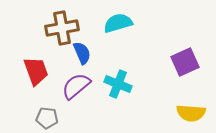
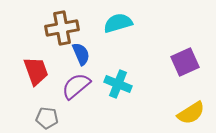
blue semicircle: moved 1 px left, 1 px down
yellow semicircle: rotated 36 degrees counterclockwise
